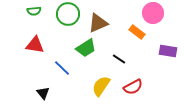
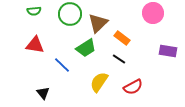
green circle: moved 2 px right
brown triangle: rotated 20 degrees counterclockwise
orange rectangle: moved 15 px left, 6 px down
blue line: moved 3 px up
yellow semicircle: moved 2 px left, 4 px up
